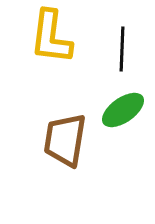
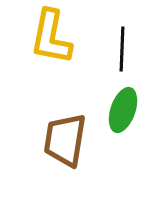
yellow L-shape: rotated 4 degrees clockwise
green ellipse: rotated 36 degrees counterclockwise
